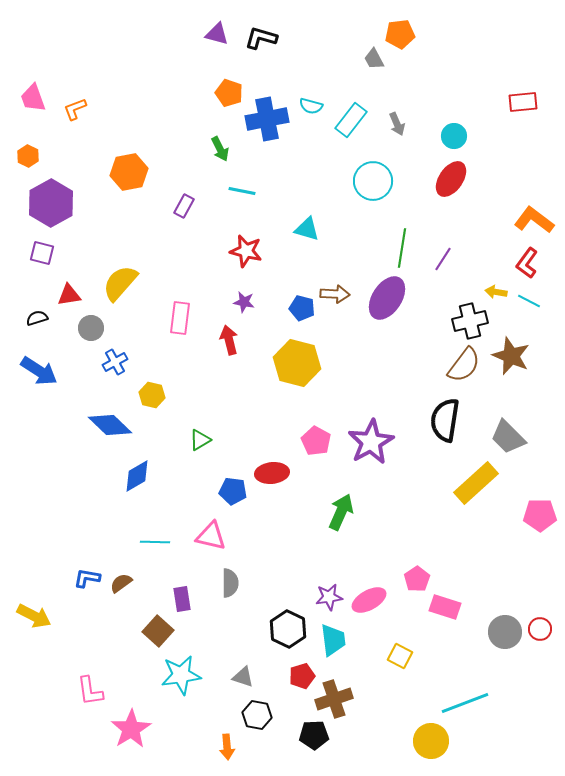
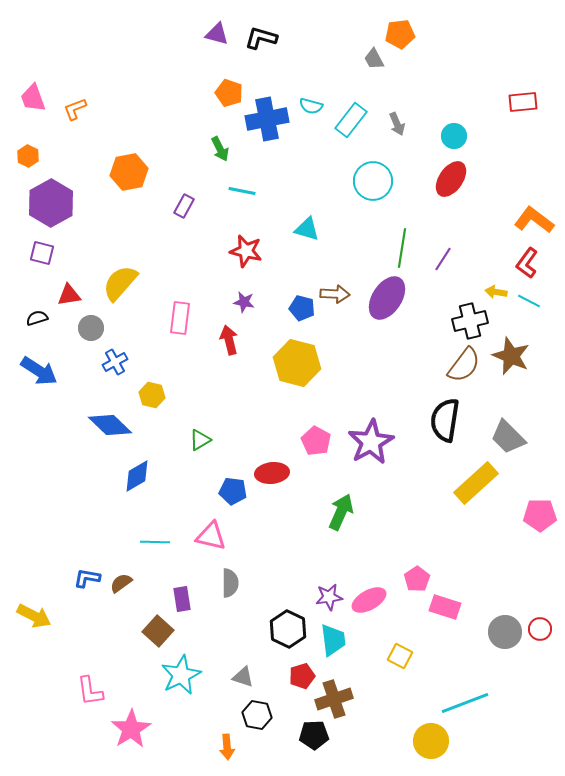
cyan star at (181, 675): rotated 18 degrees counterclockwise
